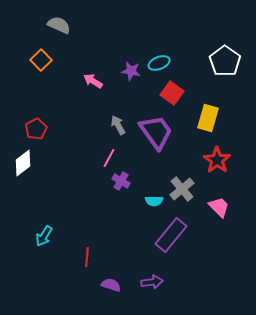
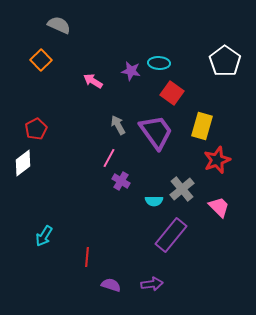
cyan ellipse: rotated 25 degrees clockwise
yellow rectangle: moved 6 px left, 8 px down
red star: rotated 16 degrees clockwise
purple arrow: moved 2 px down
